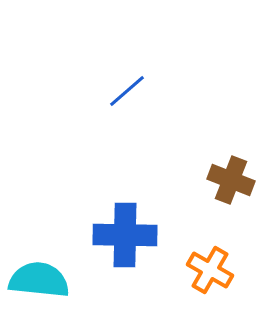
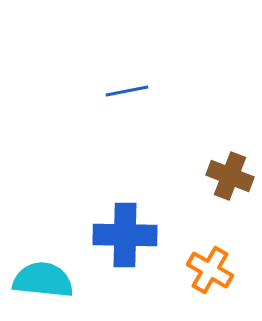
blue line: rotated 30 degrees clockwise
brown cross: moved 1 px left, 4 px up
cyan semicircle: moved 4 px right
